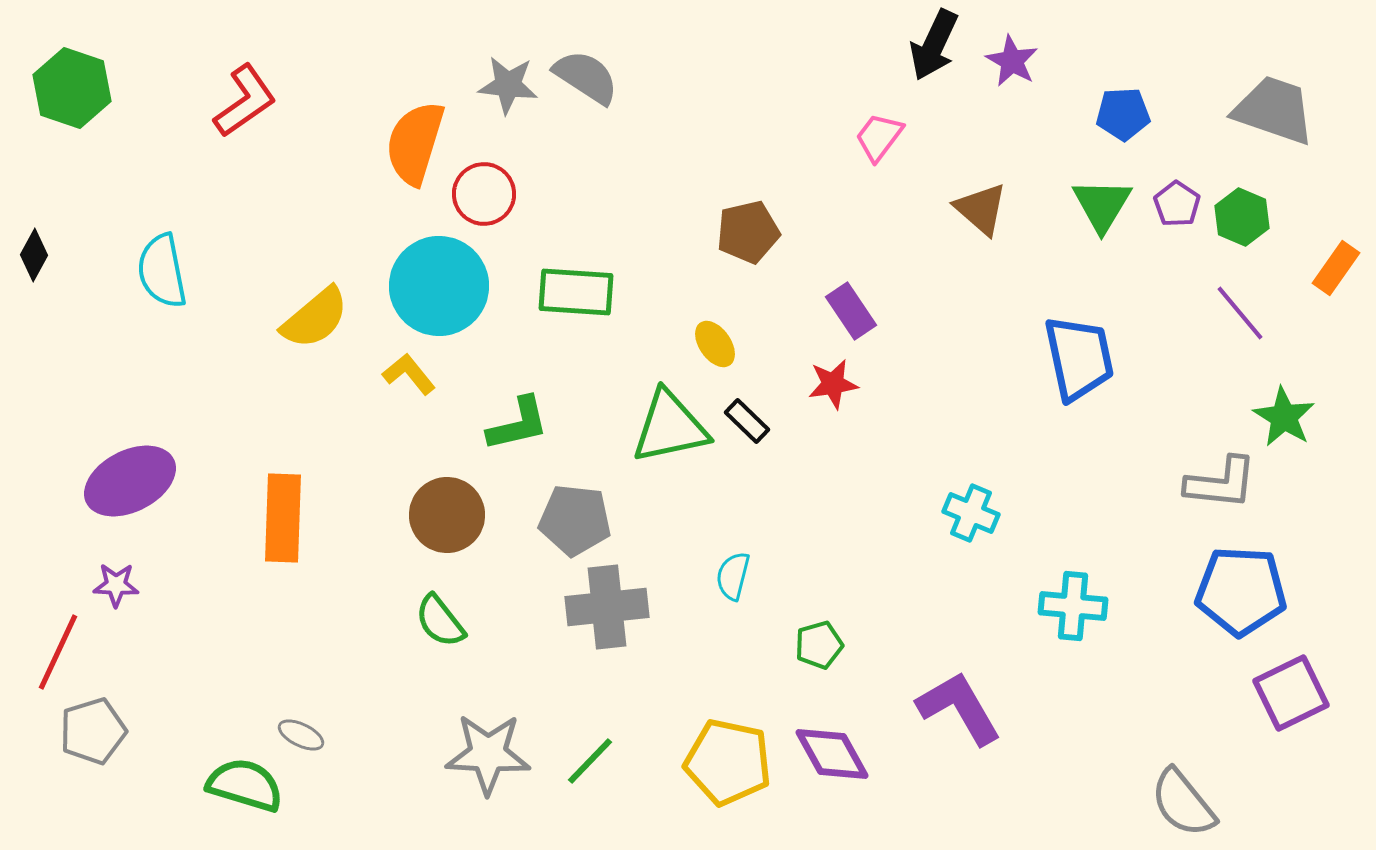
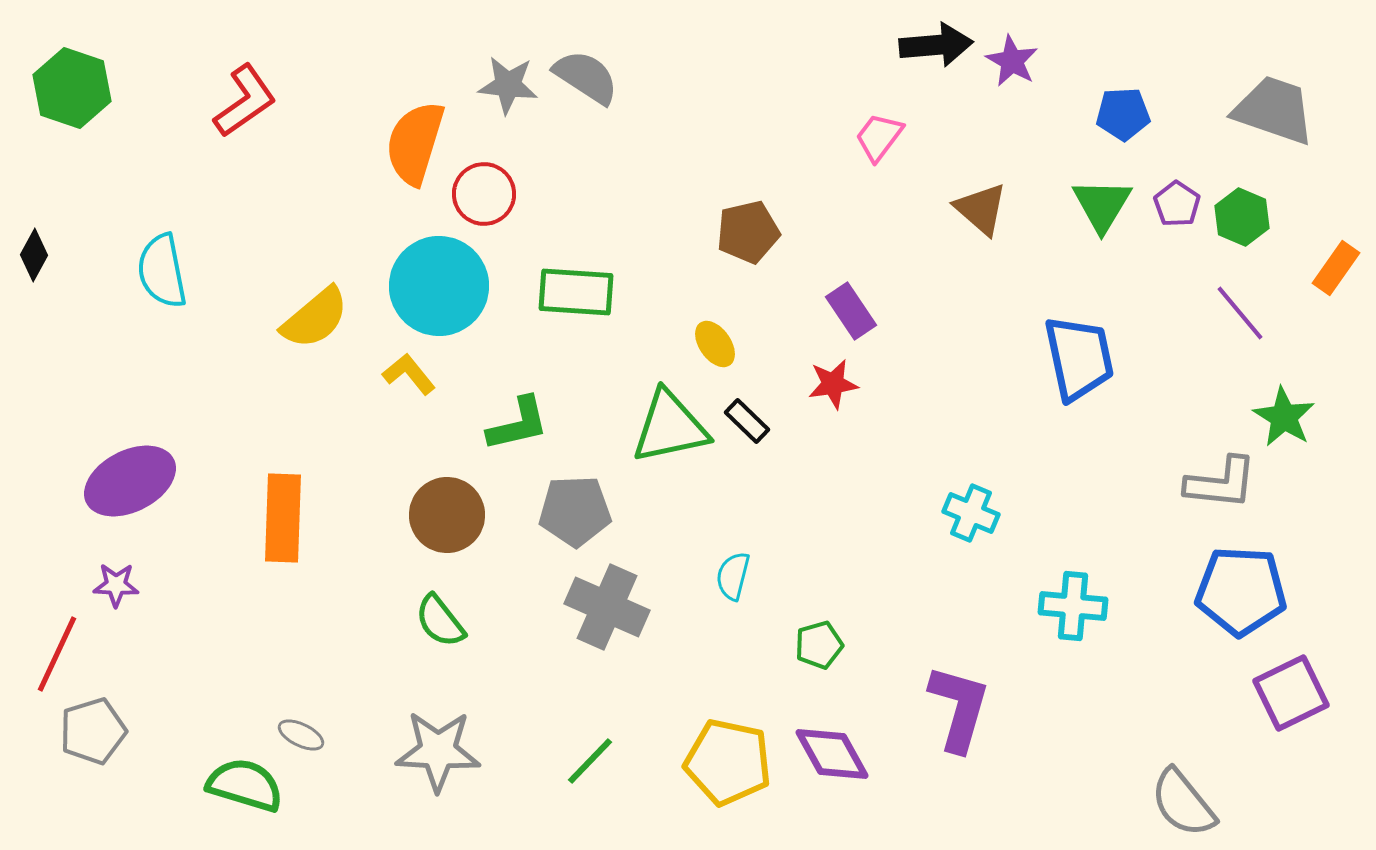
black arrow at (934, 45): moved 2 px right; rotated 120 degrees counterclockwise
gray pentagon at (575, 520): moved 9 px up; rotated 8 degrees counterclockwise
gray cross at (607, 607): rotated 30 degrees clockwise
red line at (58, 652): moved 1 px left, 2 px down
purple L-shape at (959, 708): rotated 46 degrees clockwise
gray star at (488, 754): moved 50 px left, 3 px up
